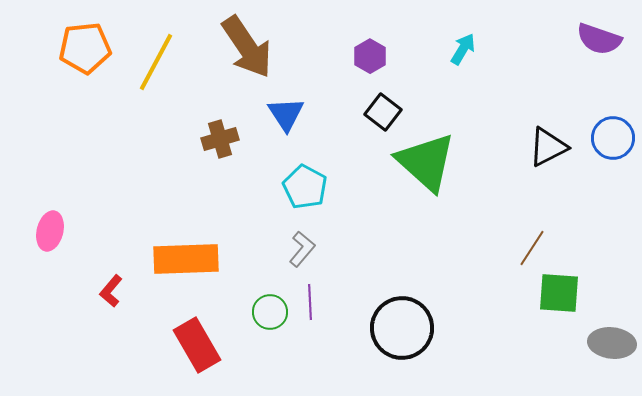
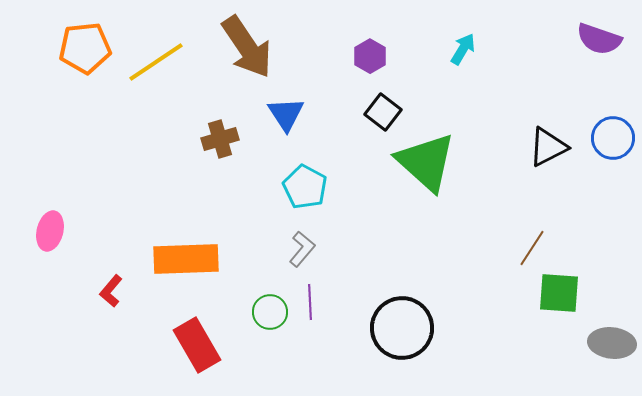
yellow line: rotated 28 degrees clockwise
